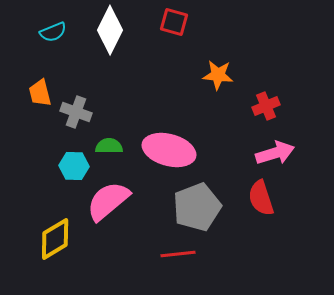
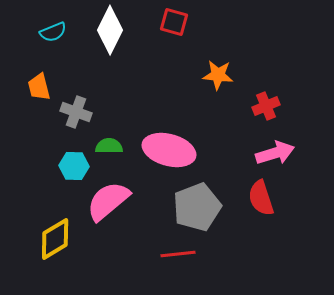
orange trapezoid: moved 1 px left, 6 px up
